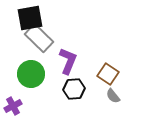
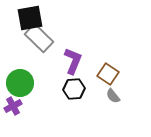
purple L-shape: moved 5 px right
green circle: moved 11 px left, 9 px down
